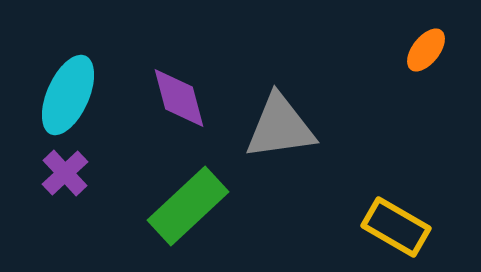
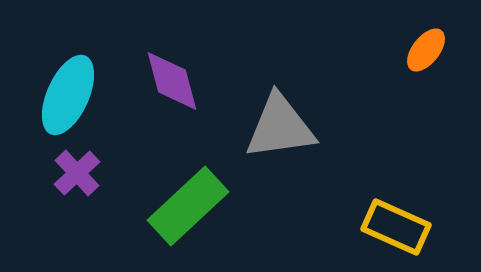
purple diamond: moved 7 px left, 17 px up
purple cross: moved 12 px right
yellow rectangle: rotated 6 degrees counterclockwise
